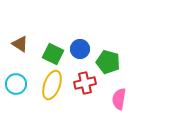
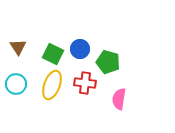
brown triangle: moved 2 px left, 3 px down; rotated 24 degrees clockwise
red cross: rotated 20 degrees clockwise
